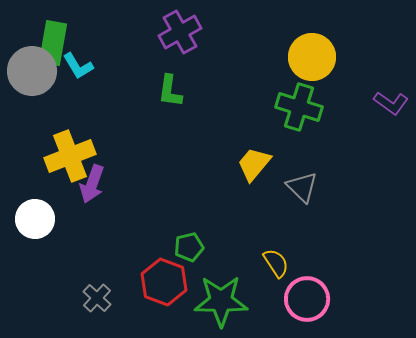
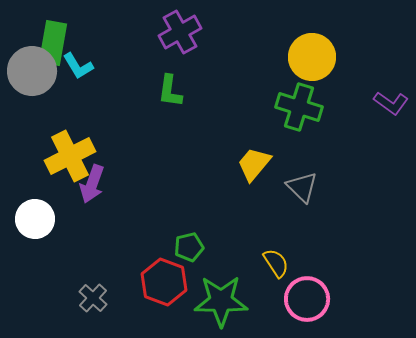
yellow cross: rotated 6 degrees counterclockwise
gray cross: moved 4 px left
